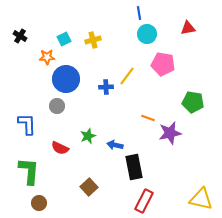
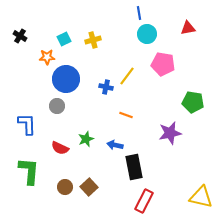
blue cross: rotated 16 degrees clockwise
orange line: moved 22 px left, 3 px up
green star: moved 2 px left, 3 px down
yellow triangle: moved 2 px up
brown circle: moved 26 px right, 16 px up
